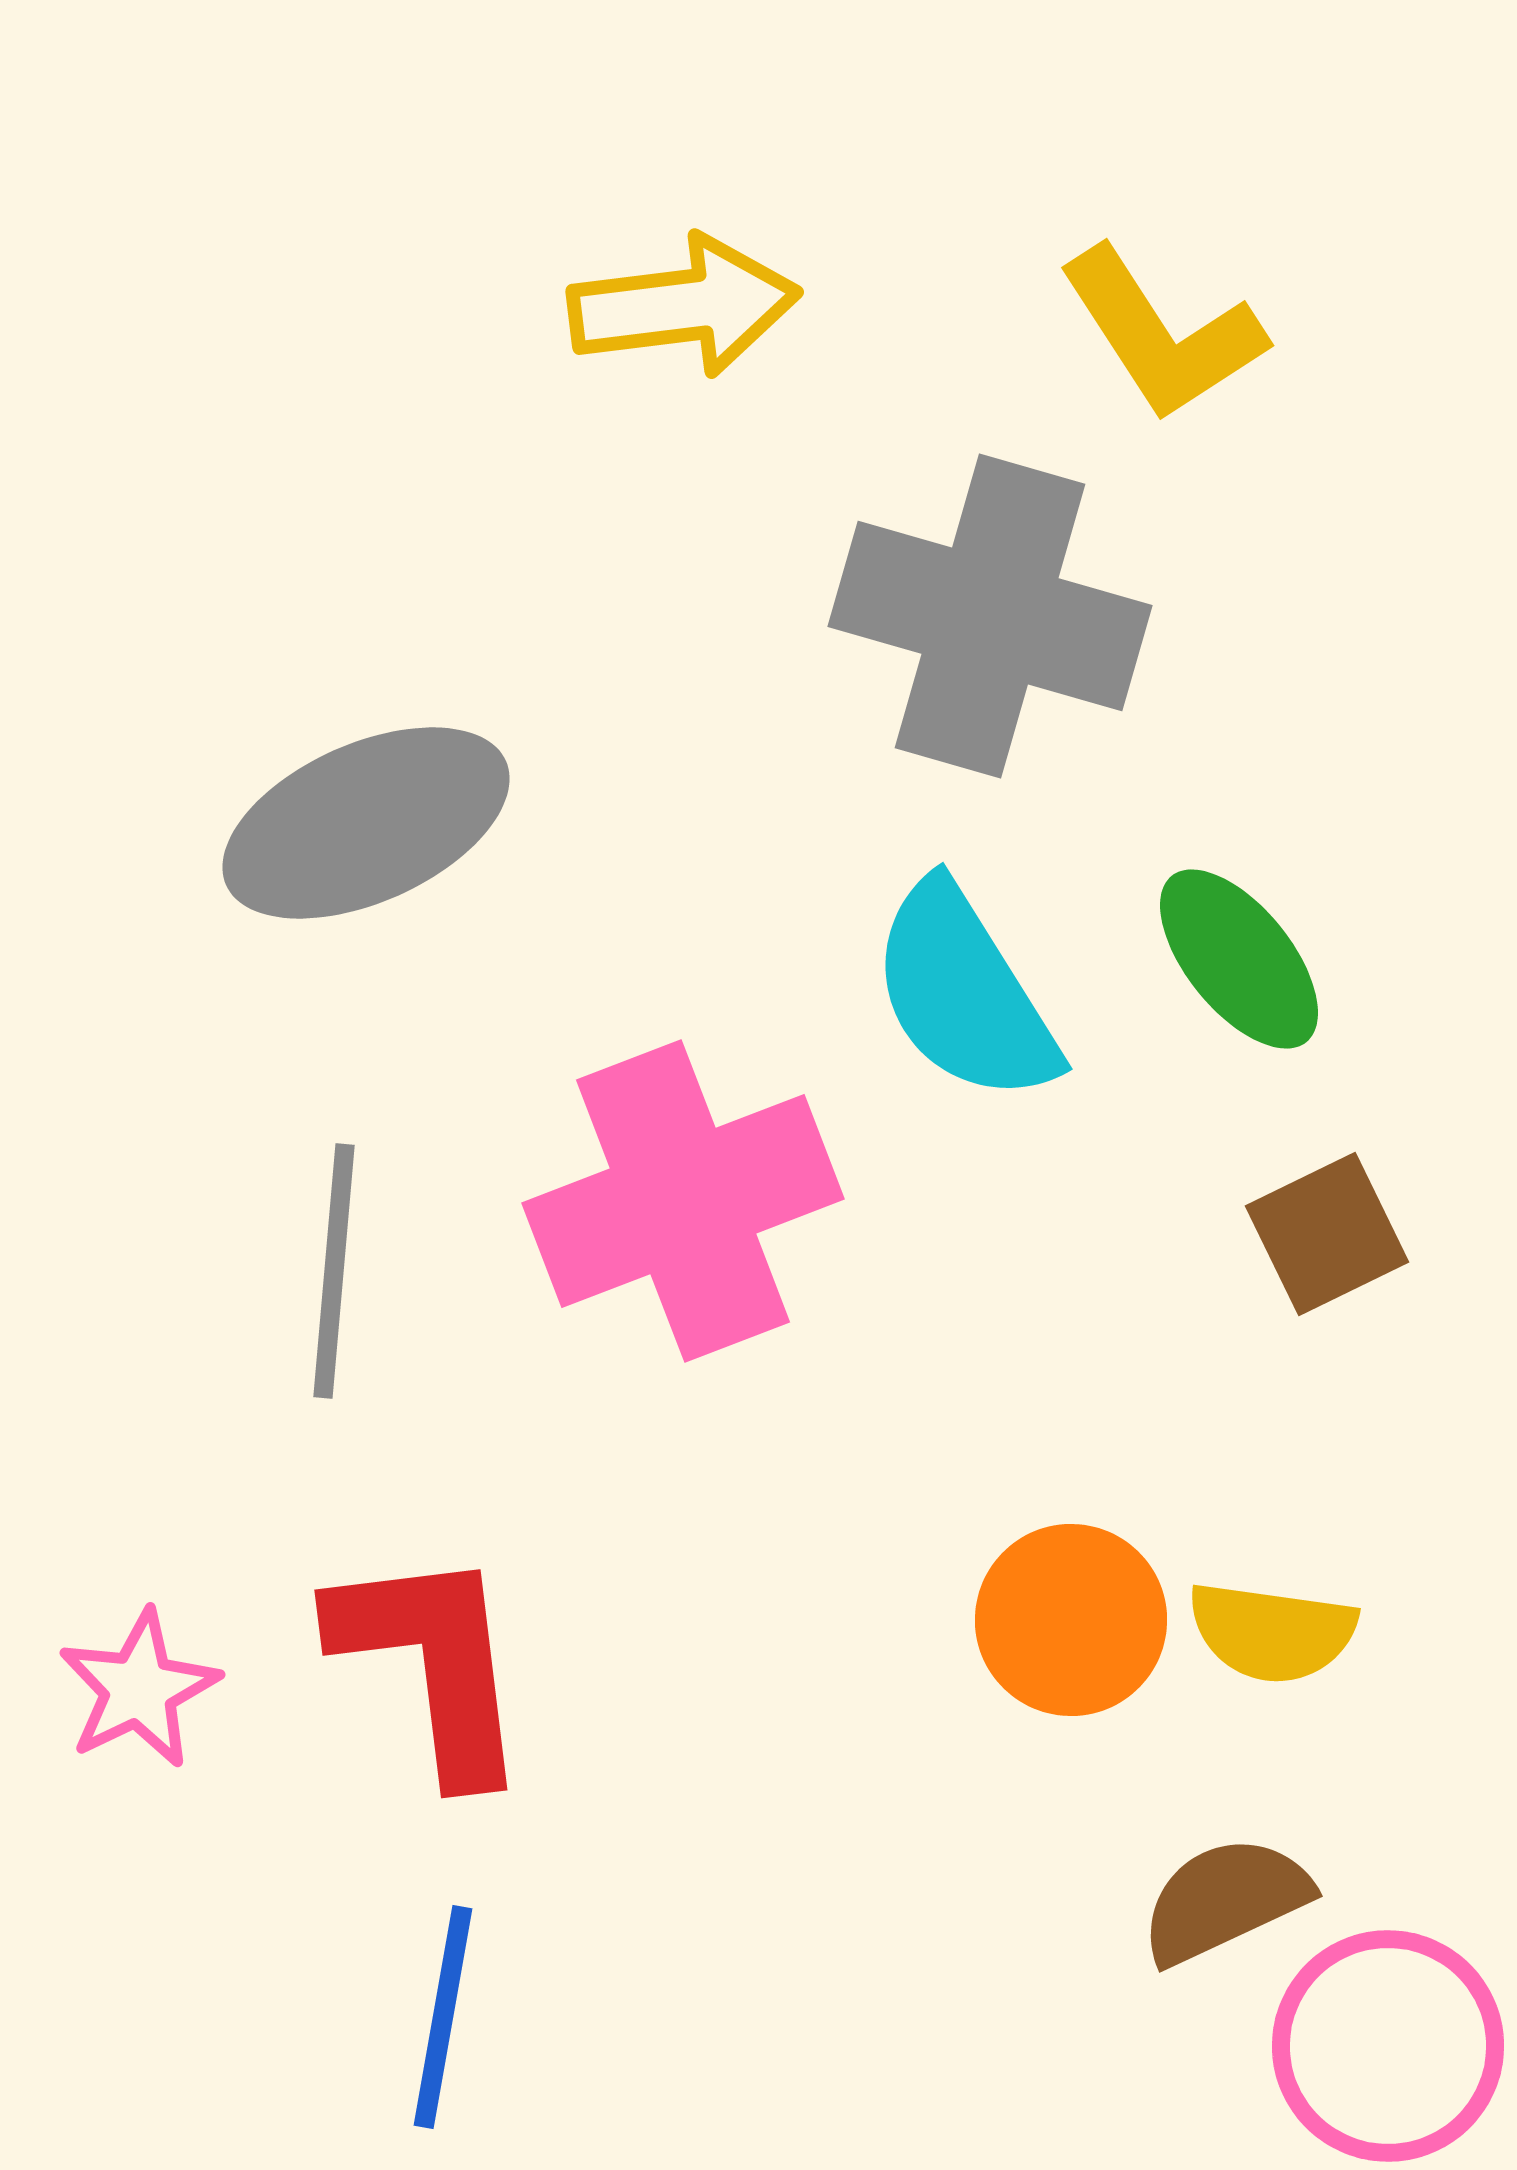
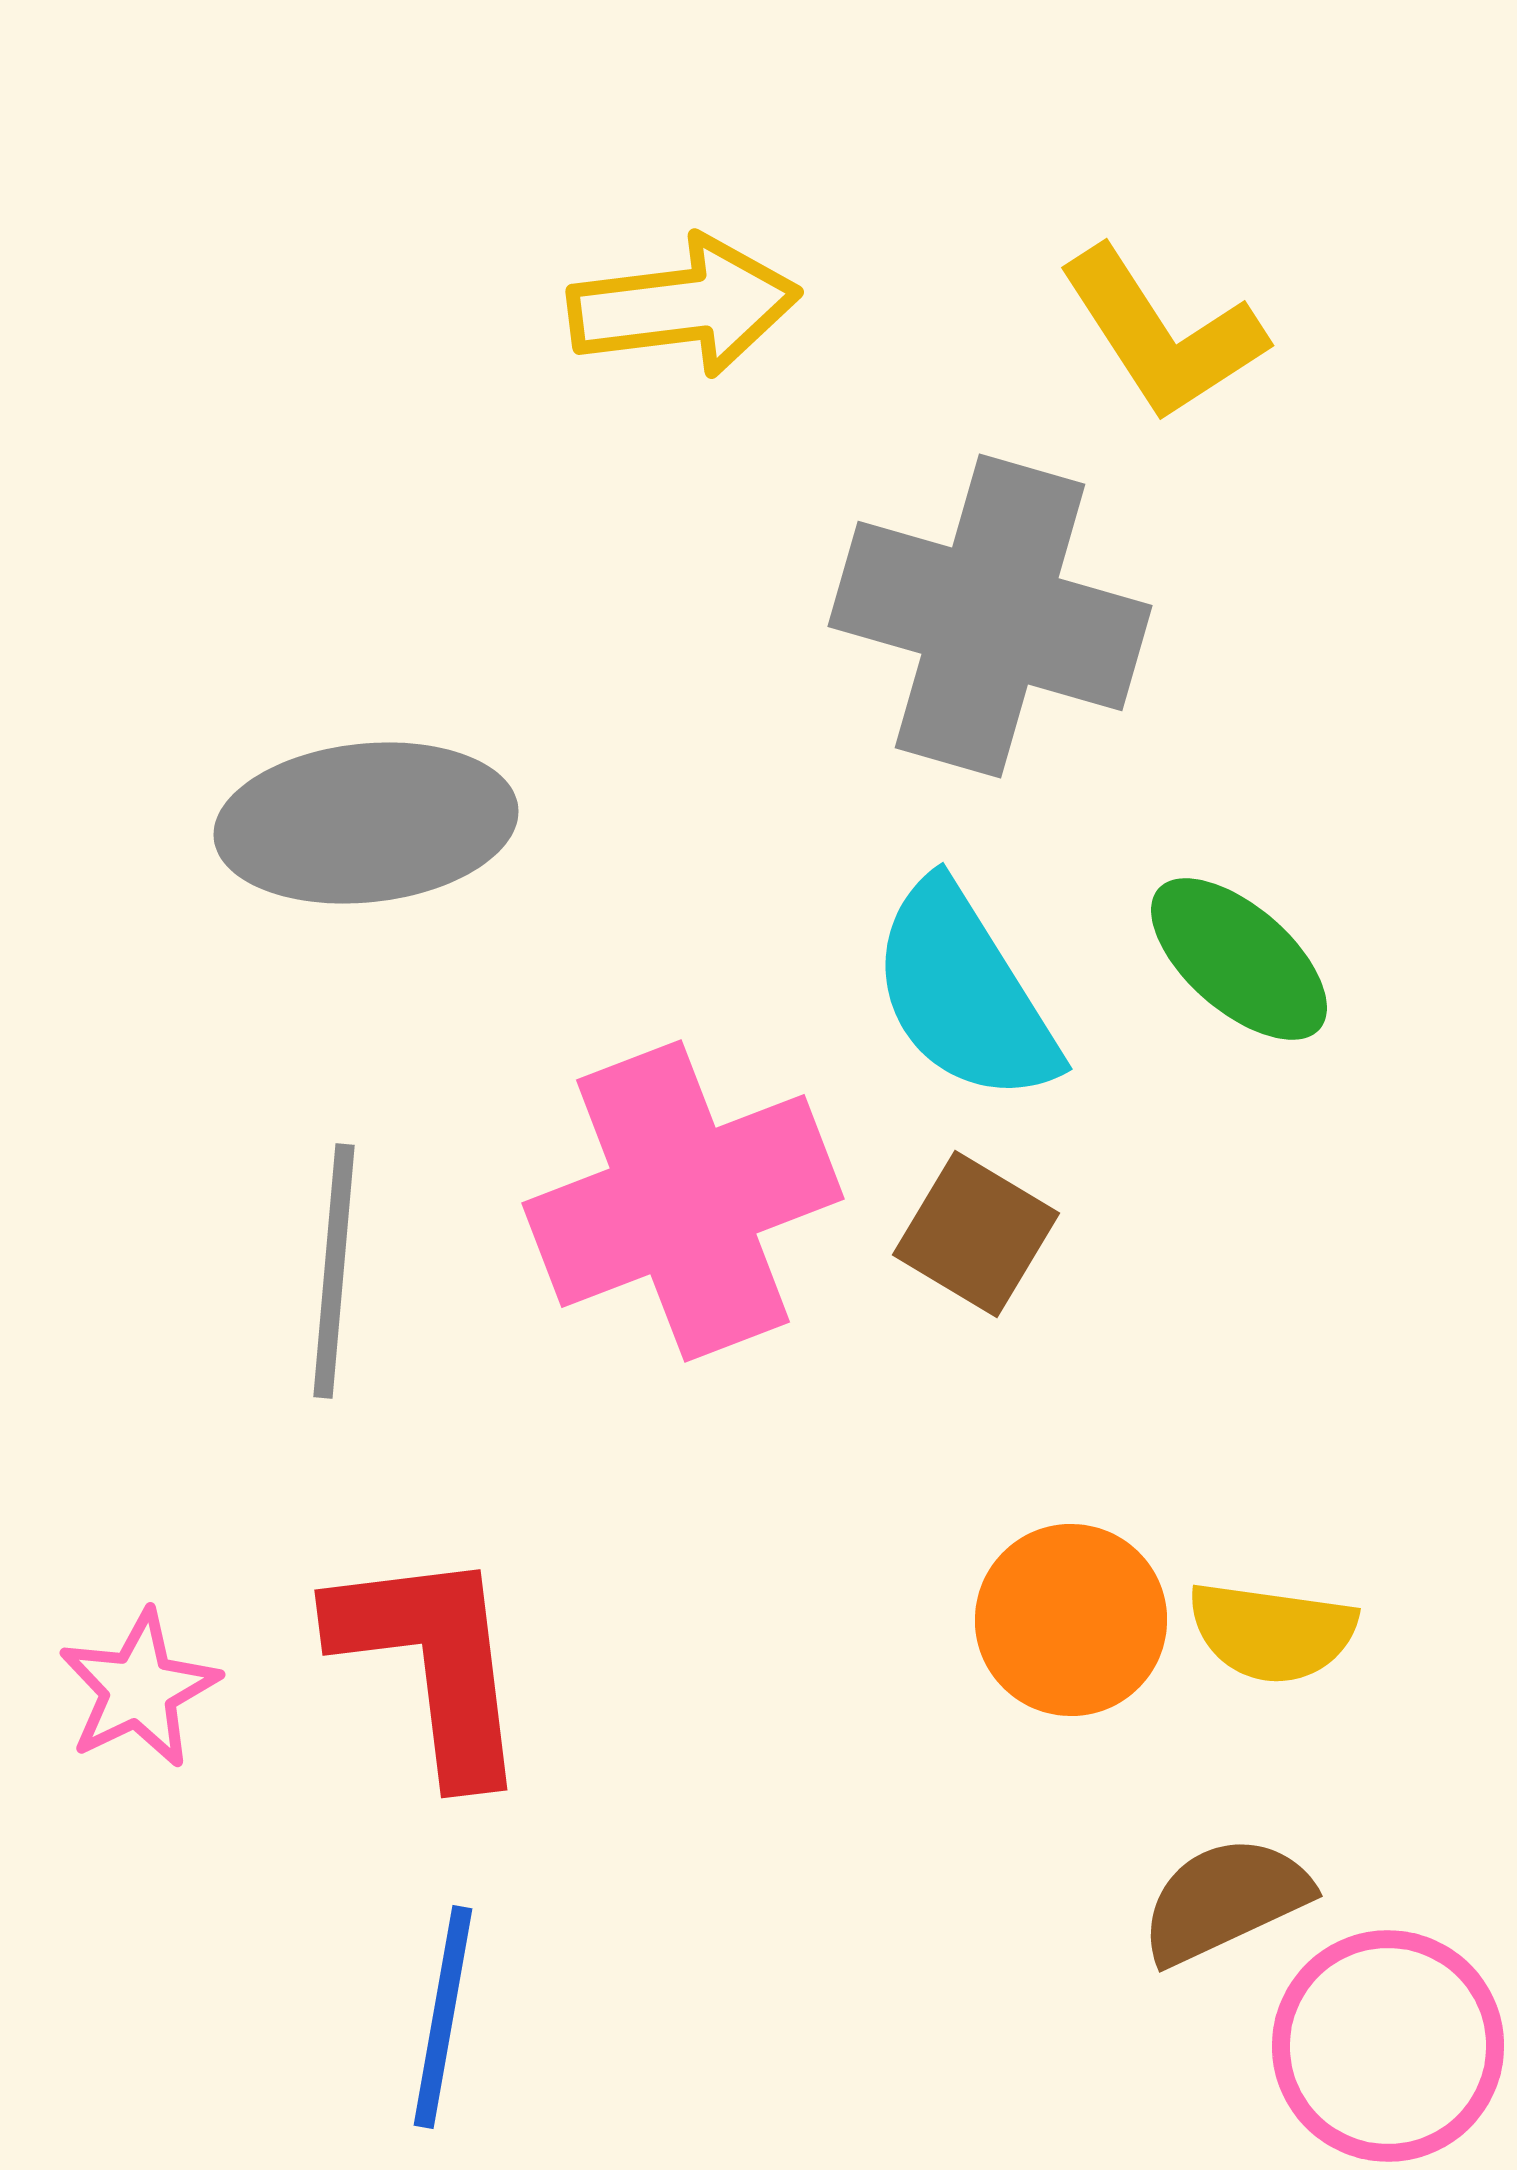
gray ellipse: rotated 18 degrees clockwise
green ellipse: rotated 10 degrees counterclockwise
brown square: moved 351 px left; rotated 33 degrees counterclockwise
